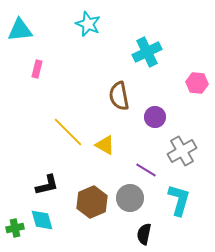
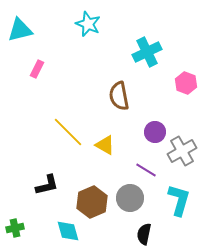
cyan triangle: rotated 8 degrees counterclockwise
pink rectangle: rotated 12 degrees clockwise
pink hexagon: moved 11 px left; rotated 15 degrees clockwise
purple circle: moved 15 px down
cyan diamond: moved 26 px right, 11 px down
